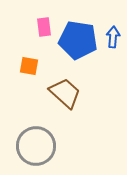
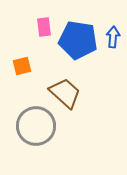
orange square: moved 7 px left; rotated 24 degrees counterclockwise
gray circle: moved 20 px up
